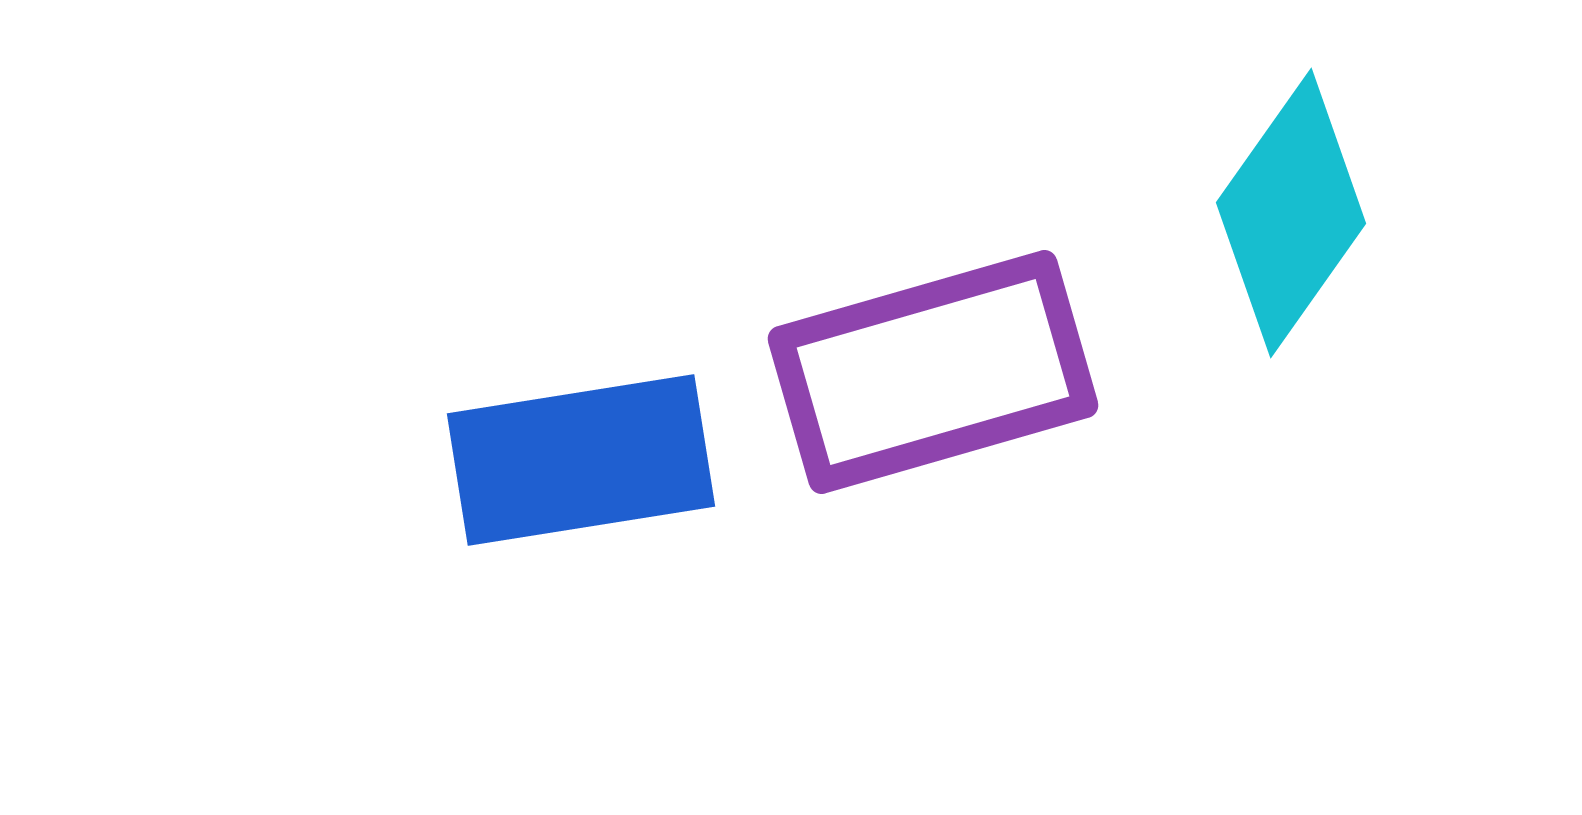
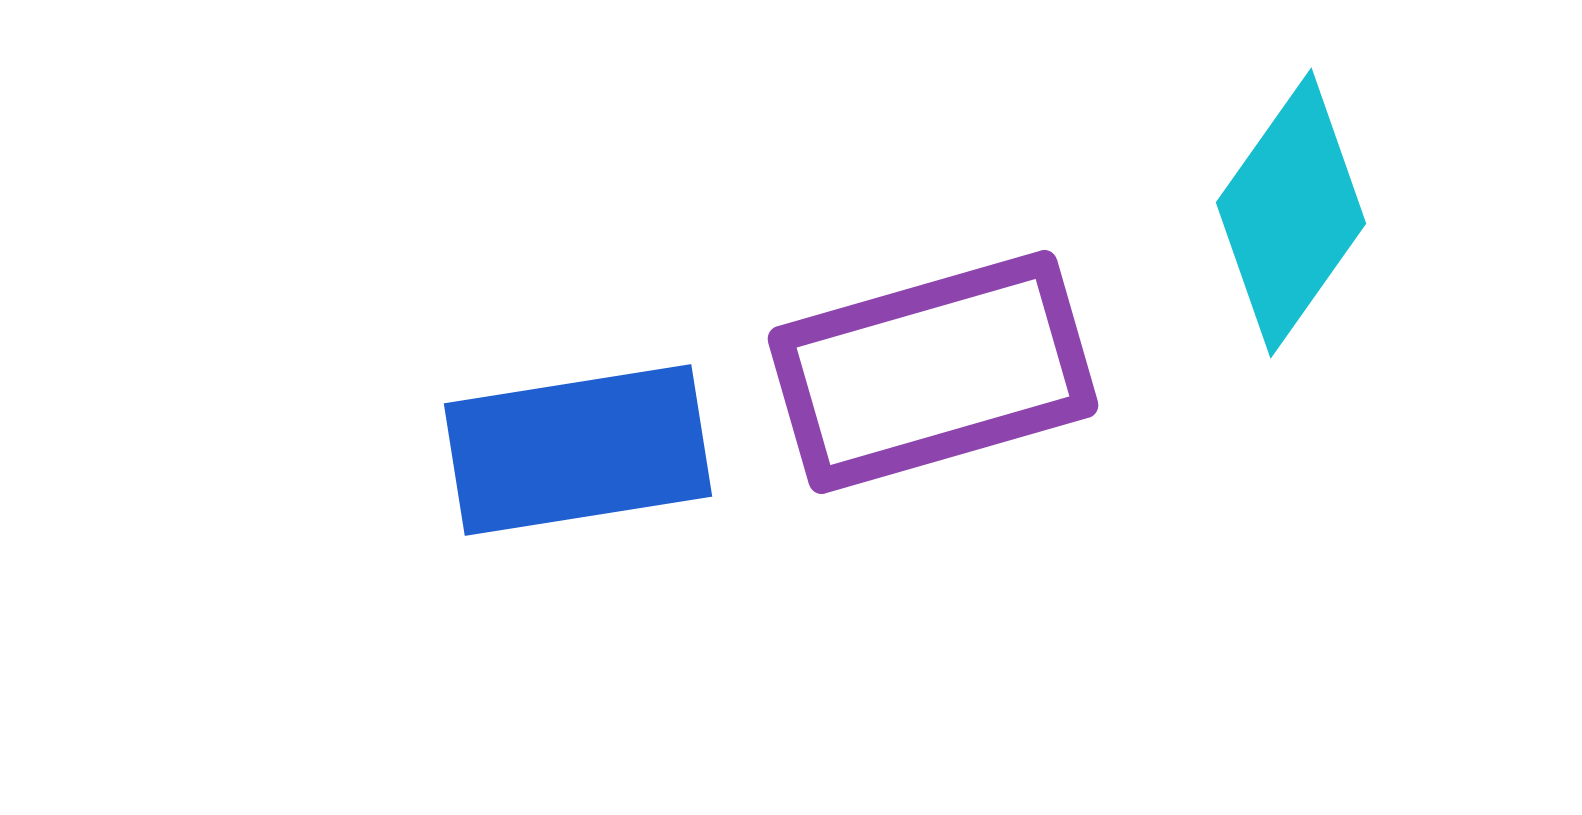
blue rectangle: moved 3 px left, 10 px up
